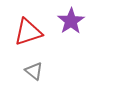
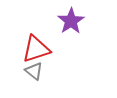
red triangle: moved 8 px right, 17 px down
